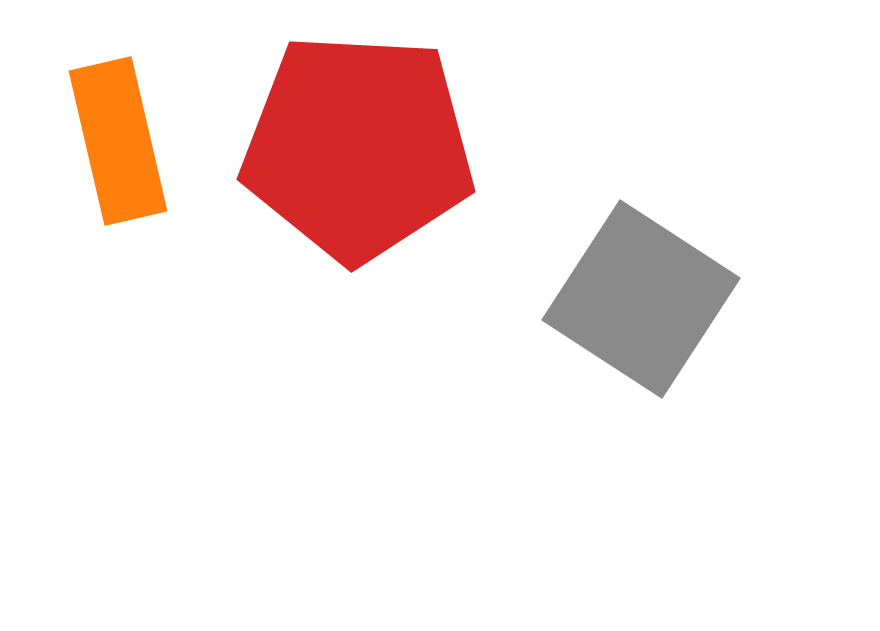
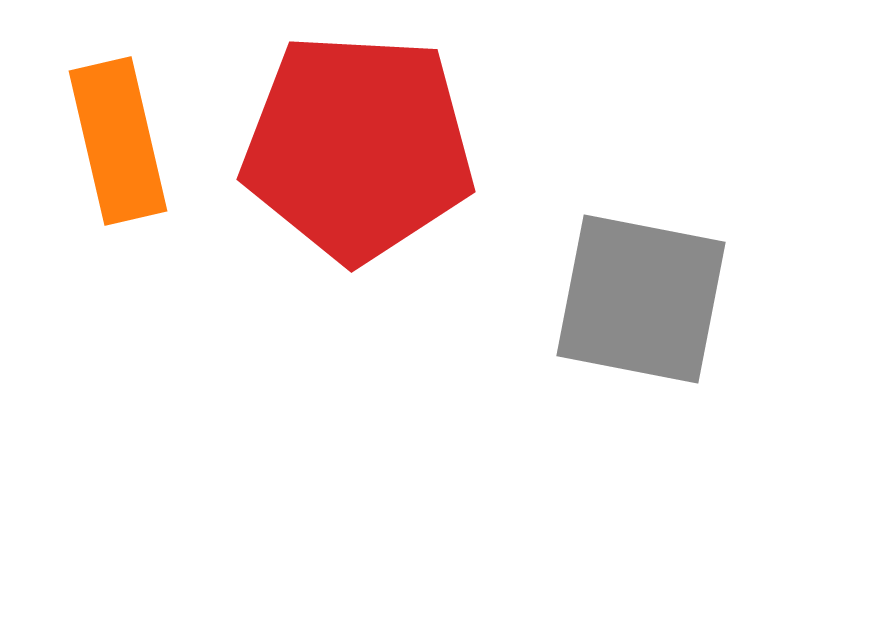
gray square: rotated 22 degrees counterclockwise
